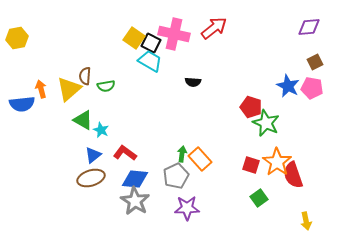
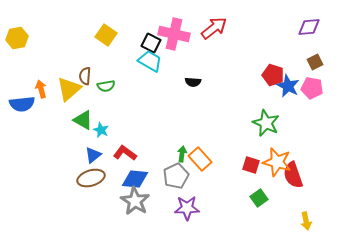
yellow square: moved 28 px left, 3 px up
red pentagon: moved 22 px right, 32 px up
orange star: rotated 20 degrees counterclockwise
